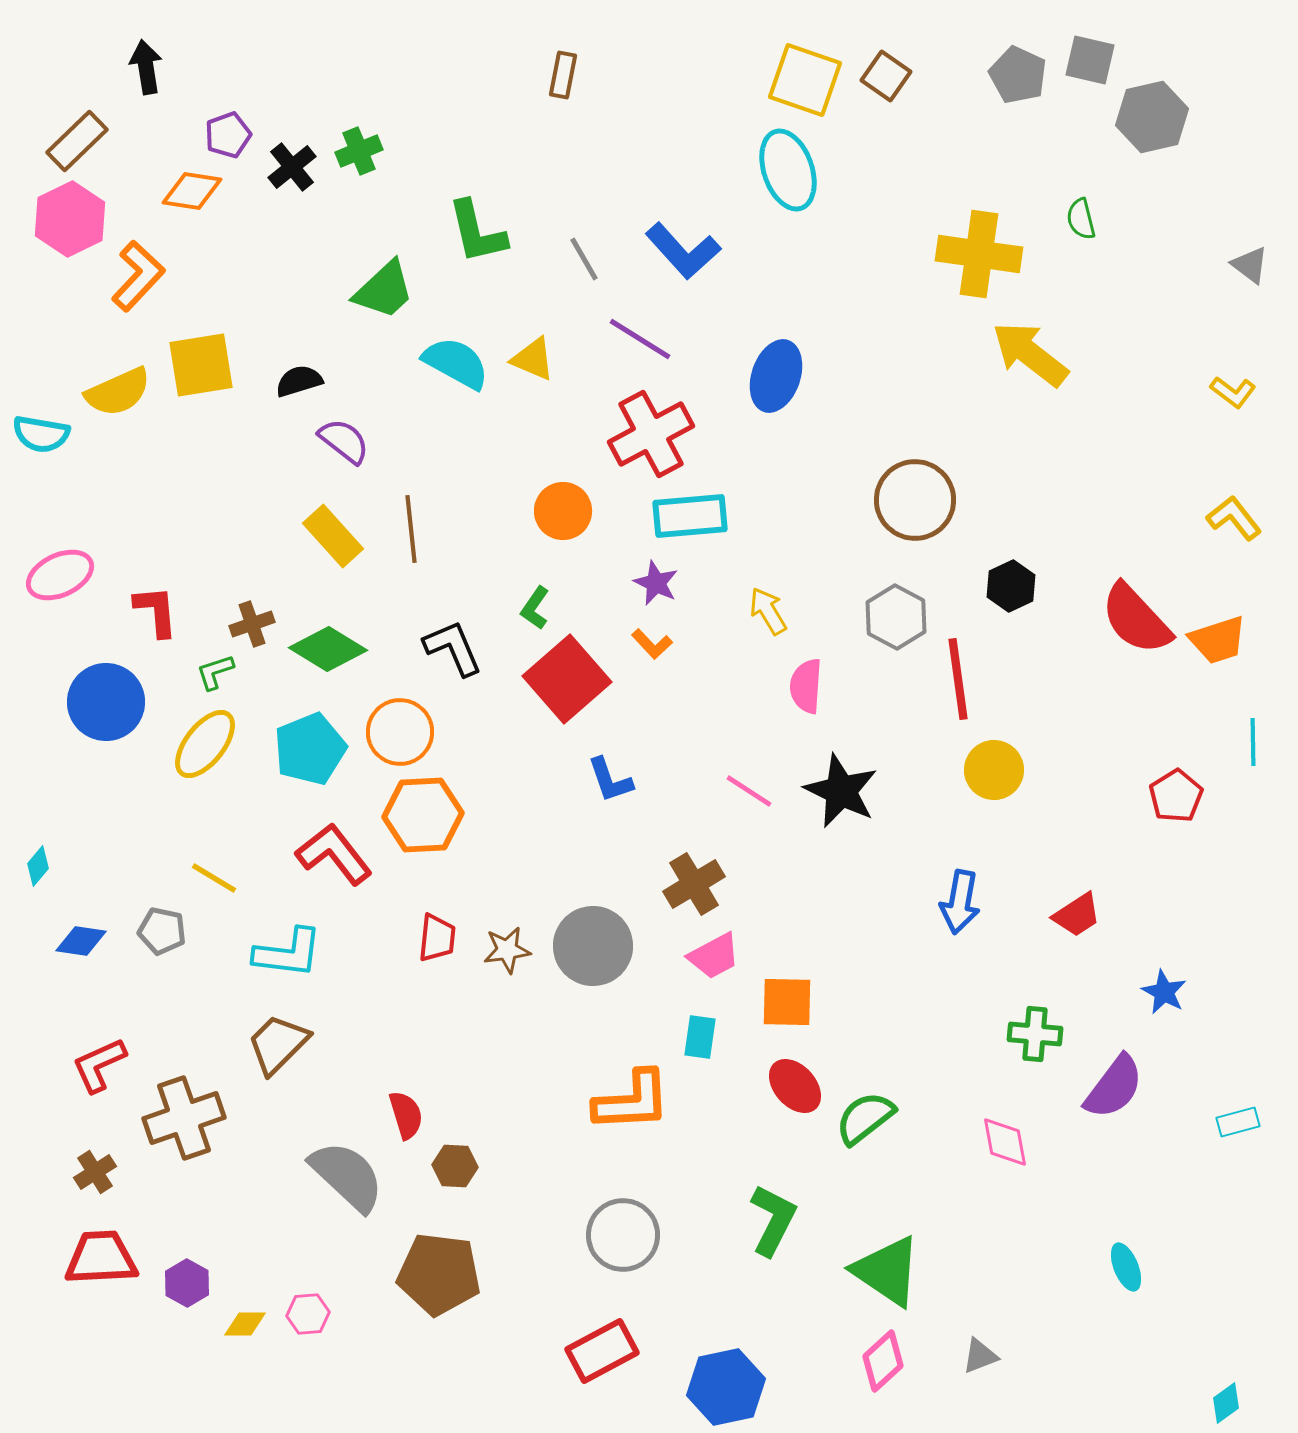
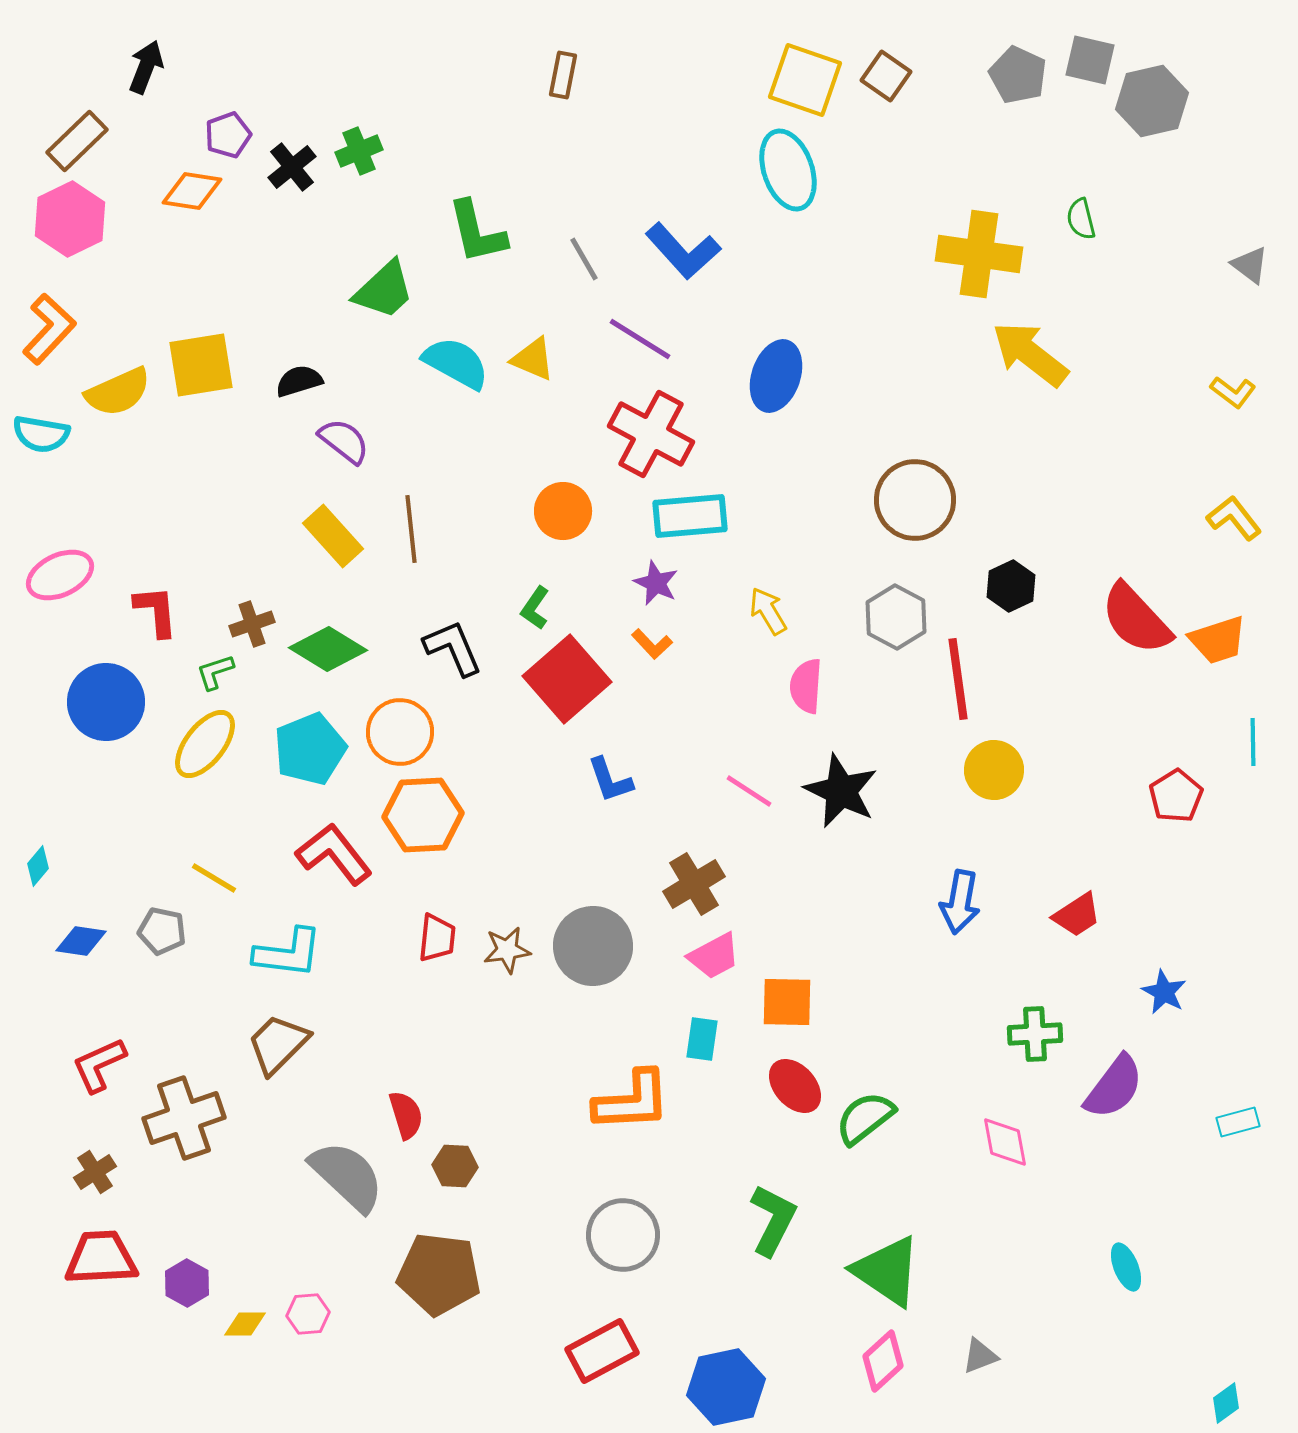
black arrow at (146, 67): rotated 30 degrees clockwise
gray hexagon at (1152, 117): moved 16 px up
orange L-shape at (138, 276): moved 89 px left, 53 px down
red cross at (651, 434): rotated 34 degrees counterclockwise
green cross at (1035, 1034): rotated 8 degrees counterclockwise
cyan rectangle at (700, 1037): moved 2 px right, 2 px down
